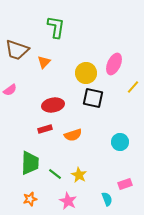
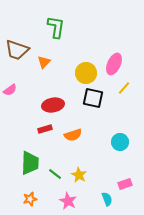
yellow line: moved 9 px left, 1 px down
